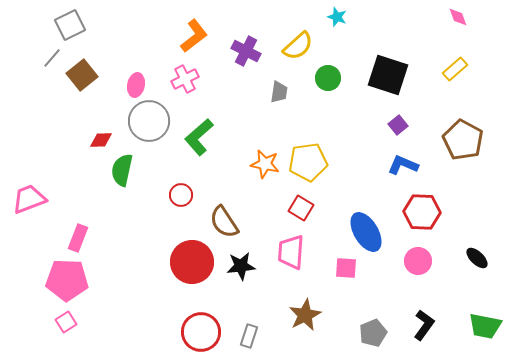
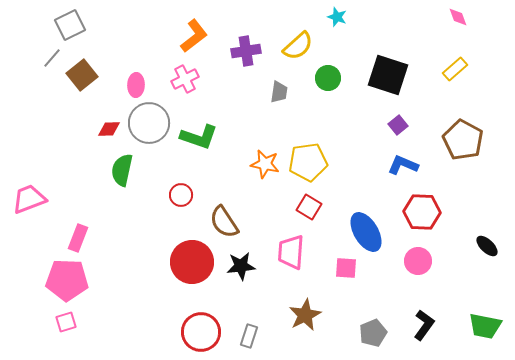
purple cross at (246, 51): rotated 36 degrees counterclockwise
pink ellipse at (136, 85): rotated 10 degrees counterclockwise
gray circle at (149, 121): moved 2 px down
green L-shape at (199, 137): rotated 120 degrees counterclockwise
red diamond at (101, 140): moved 8 px right, 11 px up
red square at (301, 208): moved 8 px right, 1 px up
black ellipse at (477, 258): moved 10 px right, 12 px up
pink square at (66, 322): rotated 15 degrees clockwise
